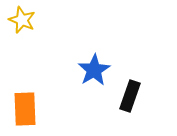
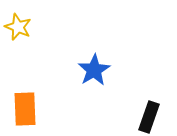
yellow star: moved 4 px left, 7 px down
black rectangle: moved 19 px right, 21 px down
